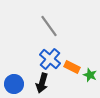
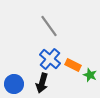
orange rectangle: moved 1 px right, 2 px up
